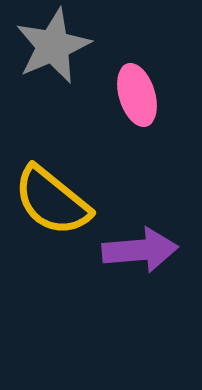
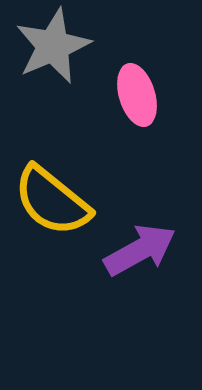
purple arrow: rotated 24 degrees counterclockwise
